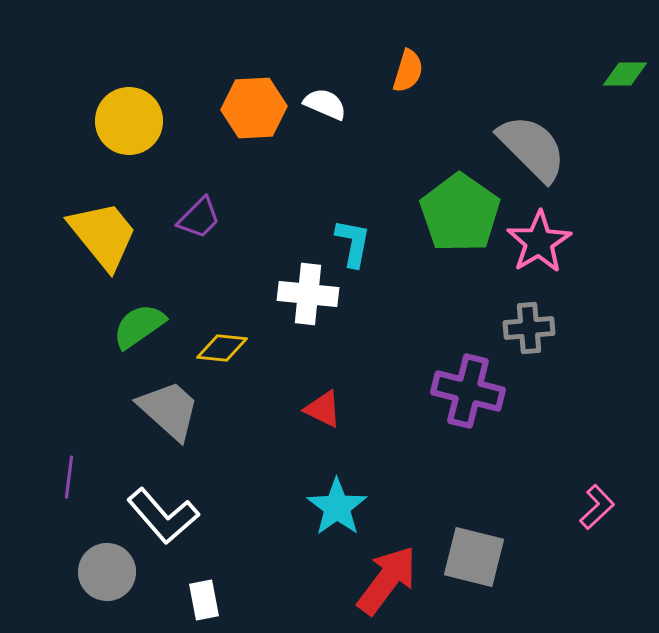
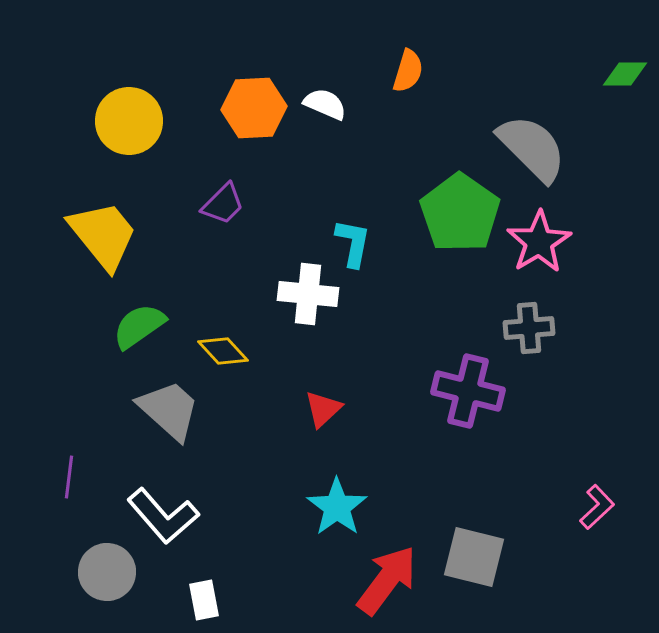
purple trapezoid: moved 24 px right, 14 px up
yellow diamond: moved 1 px right, 3 px down; rotated 42 degrees clockwise
red triangle: rotated 51 degrees clockwise
